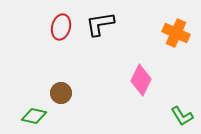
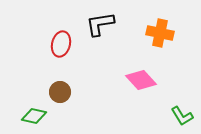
red ellipse: moved 17 px down
orange cross: moved 16 px left; rotated 12 degrees counterclockwise
pink diamond: rotated 68 degrees counterclockwise
brown circle: moved 1 px left, 1 px up
